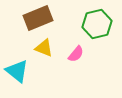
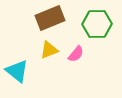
brown rectangle: moved 12 px right
green hexagon: rotated 12 degrees clockwise
yellow triangle: moved 5 px right, 2 px down; rotated 42 degrees counterclockwise
